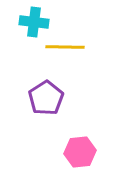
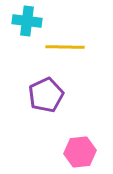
cyan cross: moved 7 px left, 1 px up
purple pentagon: moved 3 px up; rotated 8 degrees clockwise
